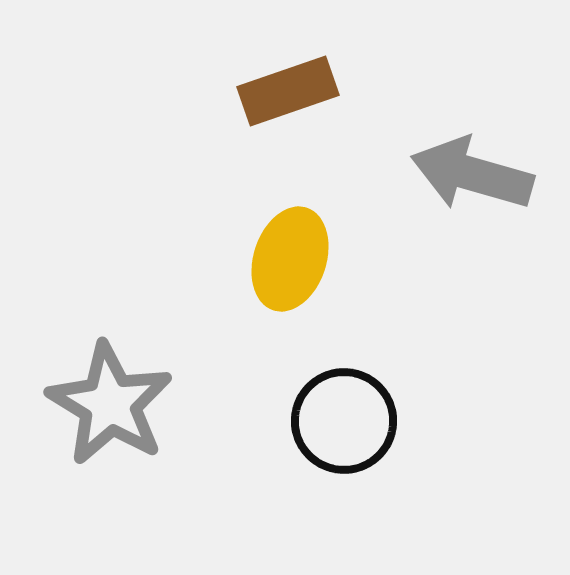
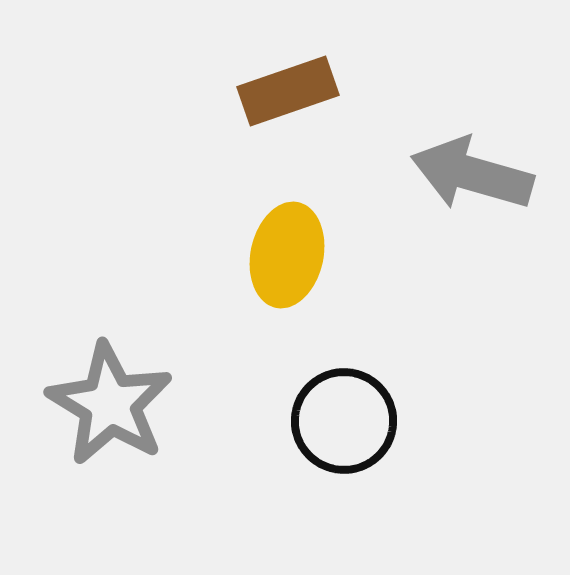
yellow ellipse: moved 3 px left, 4 px up; rotated 6 degrees counterclockwise
